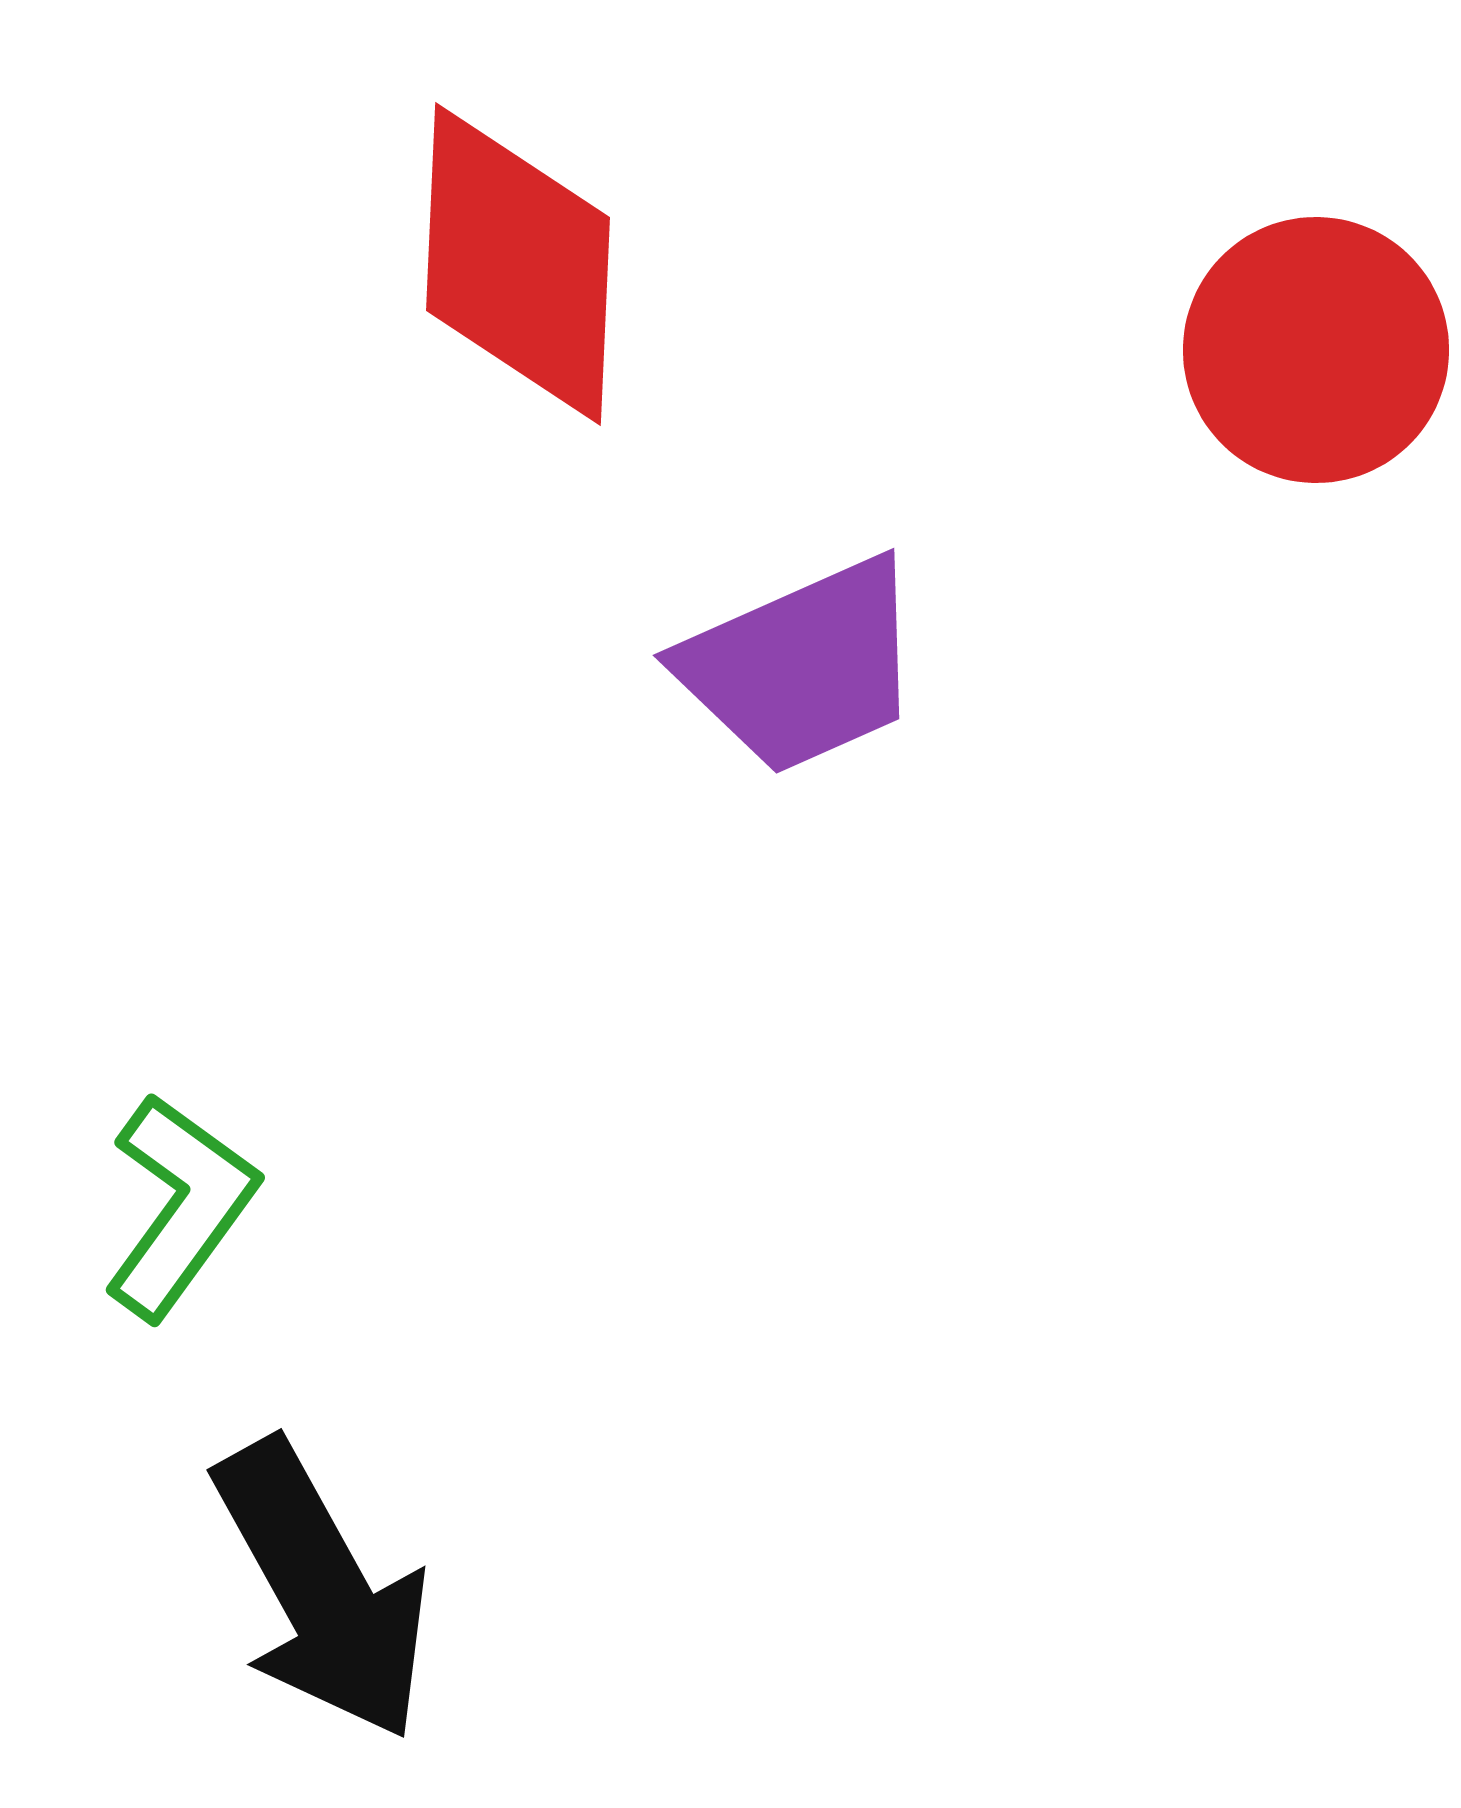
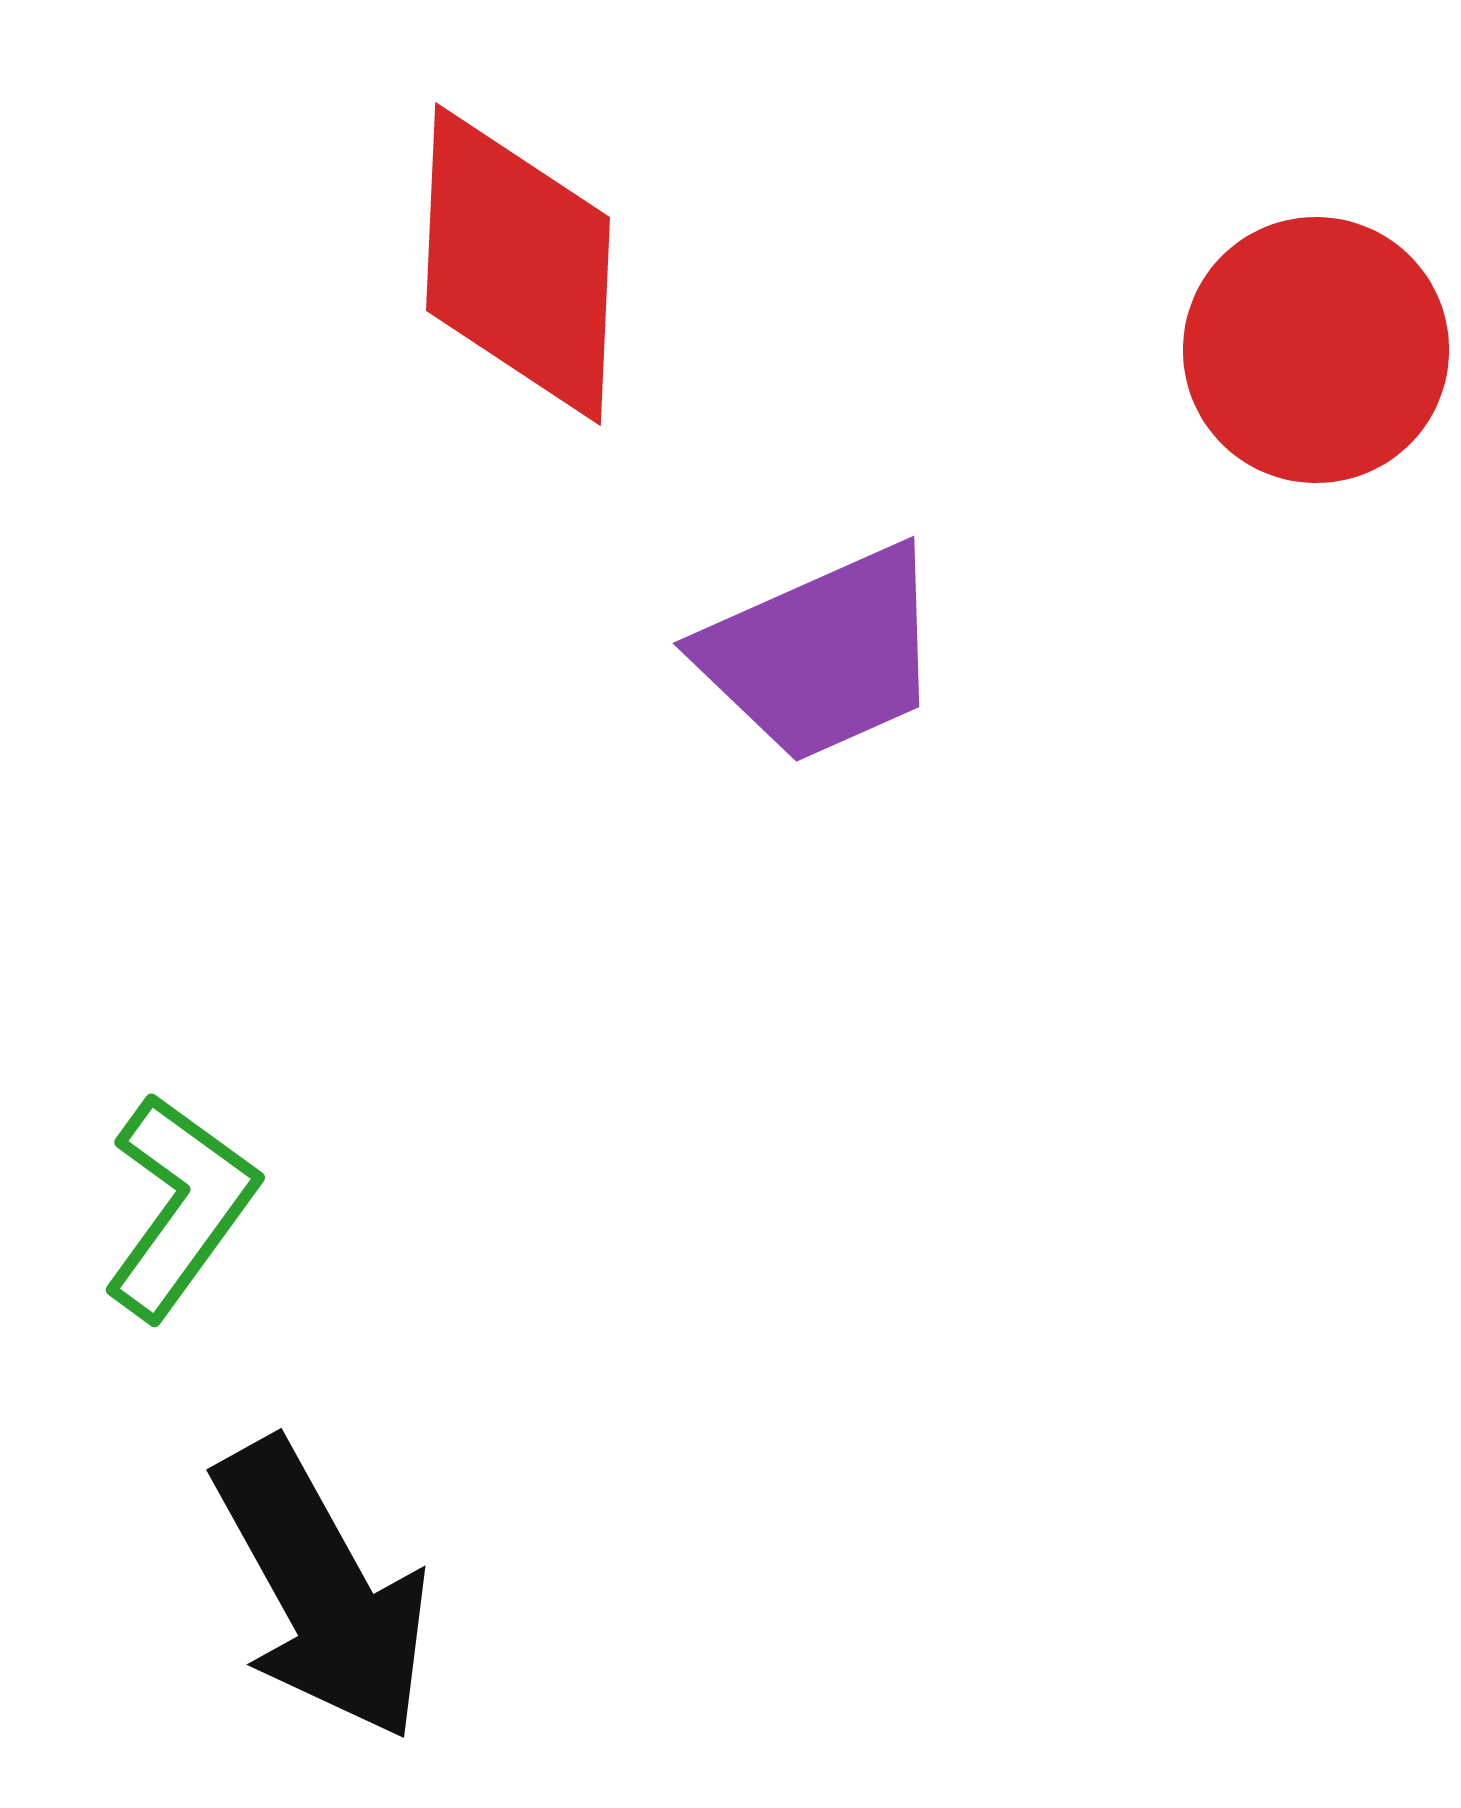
purple trapezoid: moved 20 px right, 12 px up
